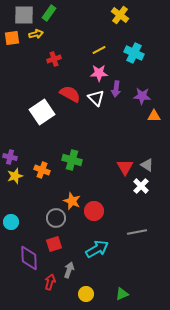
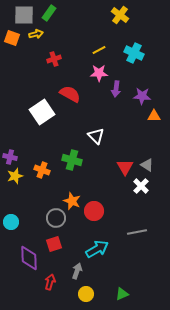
orange square: rotated 28 degrees clockwise
white triangle: moved 38 px down
gray arrow: moved 8 px right, 1 px down
